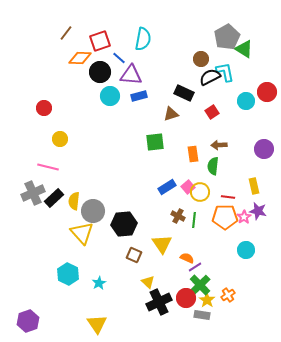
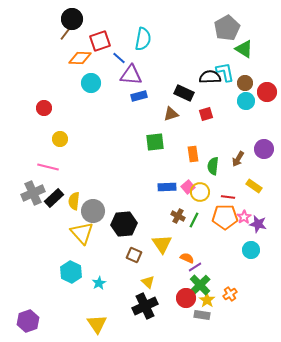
gray pentagon at (227, 37): moved 9 px up
brown circle at (201, 59): moved 44 px right, 24 px down
black circle at (100, 72): moved 28 px left, 53 px up
black semicircle at (210, 77): rotated 25 degrees clockwise
cyan circle at (110, 96): moved 19 px left, 13 px up
red square at (212, 112): moved 6 px left, 2 px down; rotated 16 degrees clockwise
brown arrow at (219, 145): moved 19 px right, 14 px down; rotated 56 degrees counterclockwise
yellow rectangle at (254, 186): rotated 42 degrees counterclockwise
blue rectangle at (167, 187): rotated 30 degrees clockwise
purple star at (258, 211): moved 13 px down
green line at (194, 220): rotated 21 degrees clockwise
cyan circle at (246, 250): moved 5 px right
cyan hexagon at (68, 274): moved 3 px right, 2 px up
orange cross at (228, 295): moved 2 px right, 1 px up
black cross at (159, 302): moved 14 px left, 4 px down
